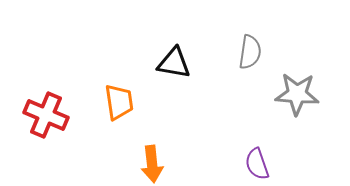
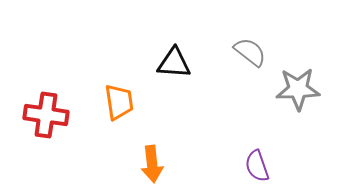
gray semicircle: rotated 60 degrees counterclockwise
black triangle: rotated 6 degrees counterclockwise
gray star: moved 1 px right, 5 px up; rotated 6 degrees counterclockwise
red cross: rotated 15 degrees counterclockwise
purple semicircle: moved 2 px down
